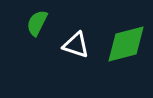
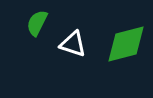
white triangle: moved 3 px left, 1 px up
